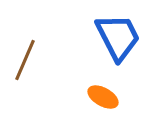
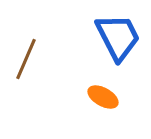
brown line: moved 1 px right, 1 px up
